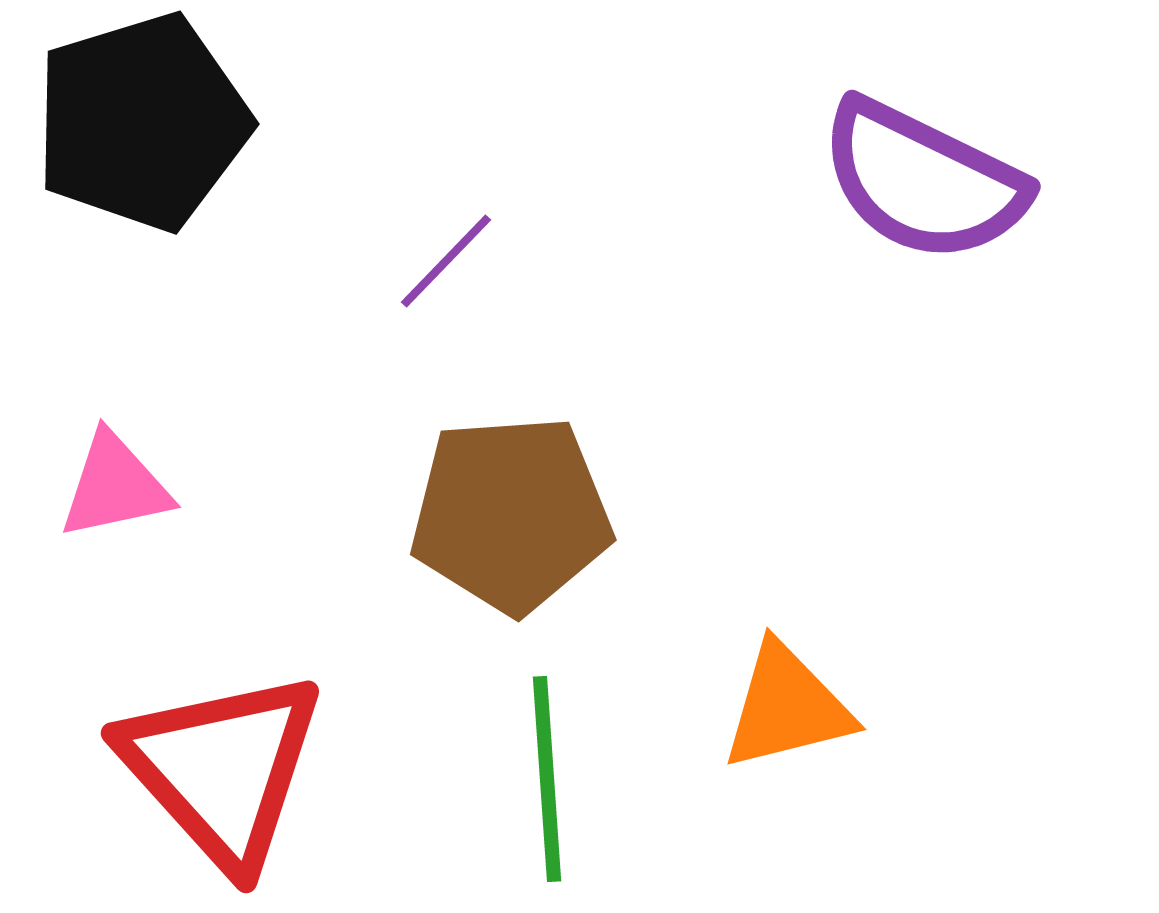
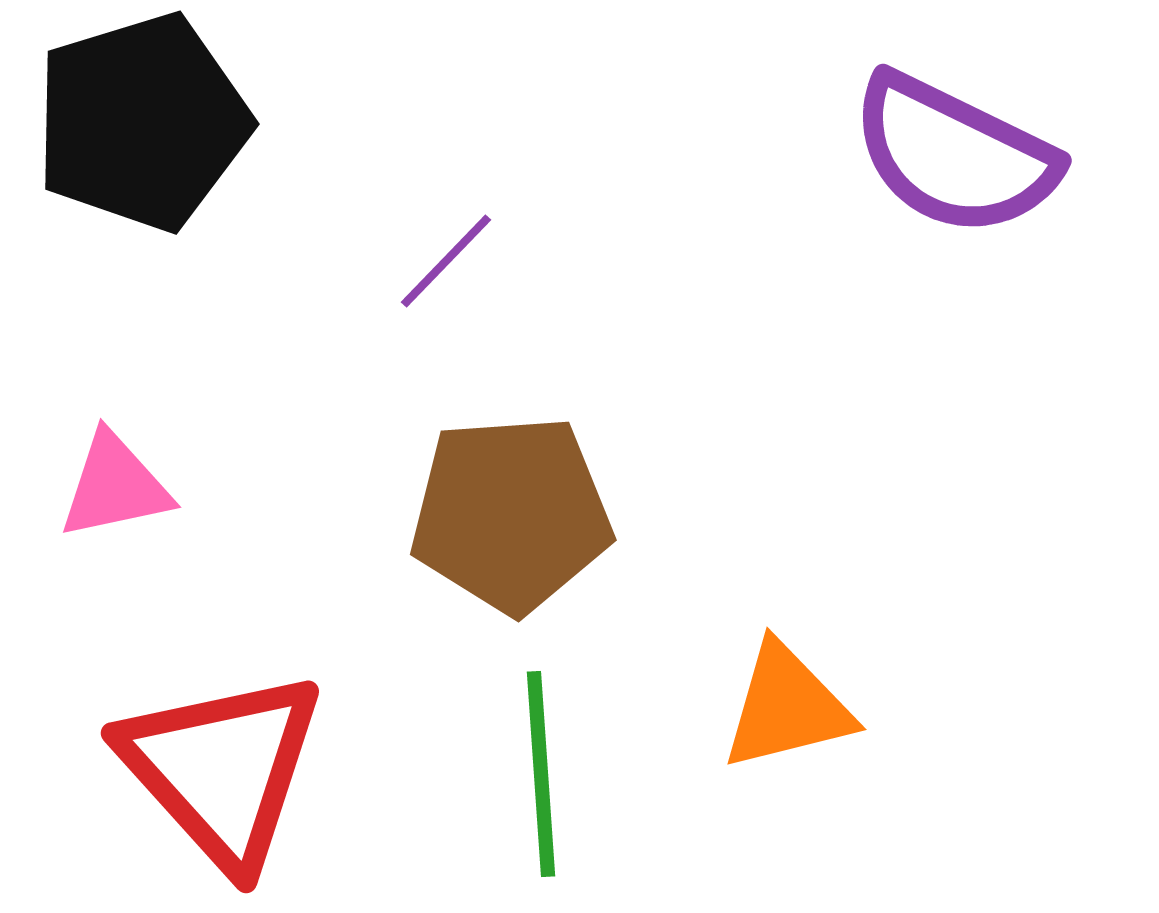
purple semicircle: moved 31 px right, 26 px up
green line: moved 6 px left, 5 px up
